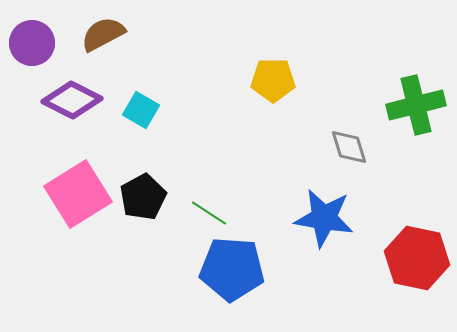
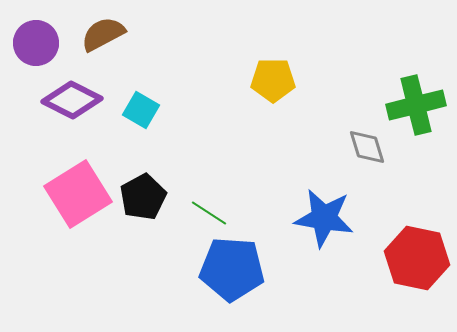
purple circle: moved 4 px right
gray diamond: moved 18 px right
